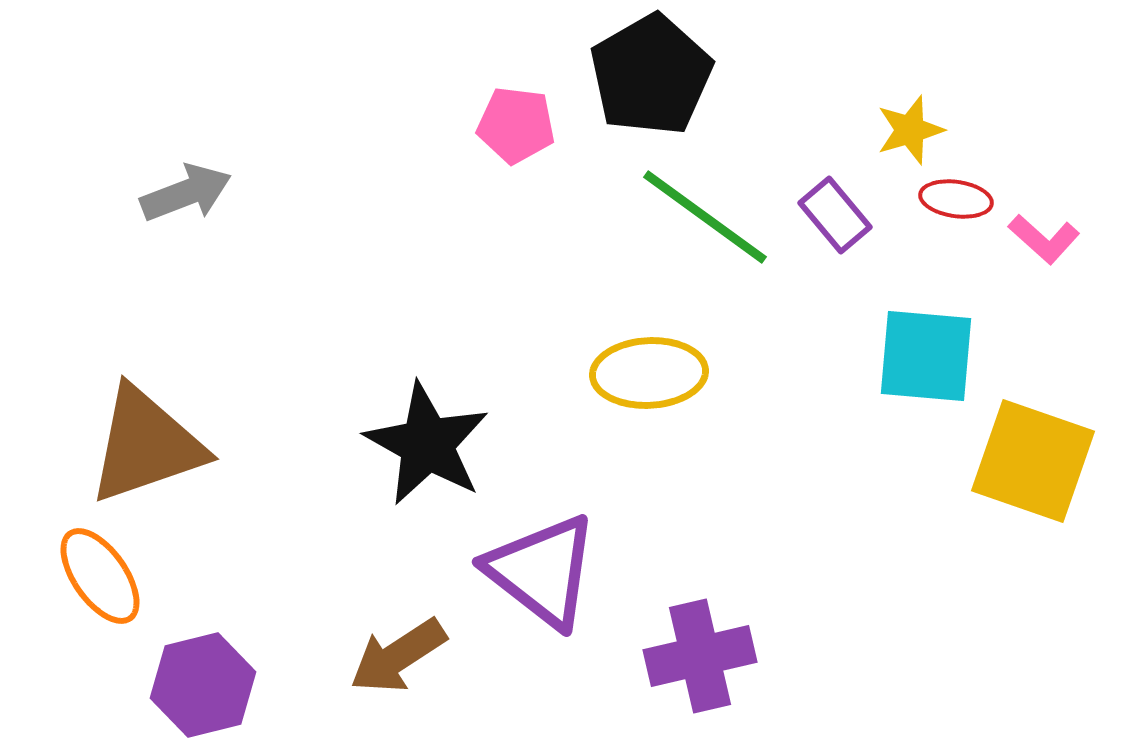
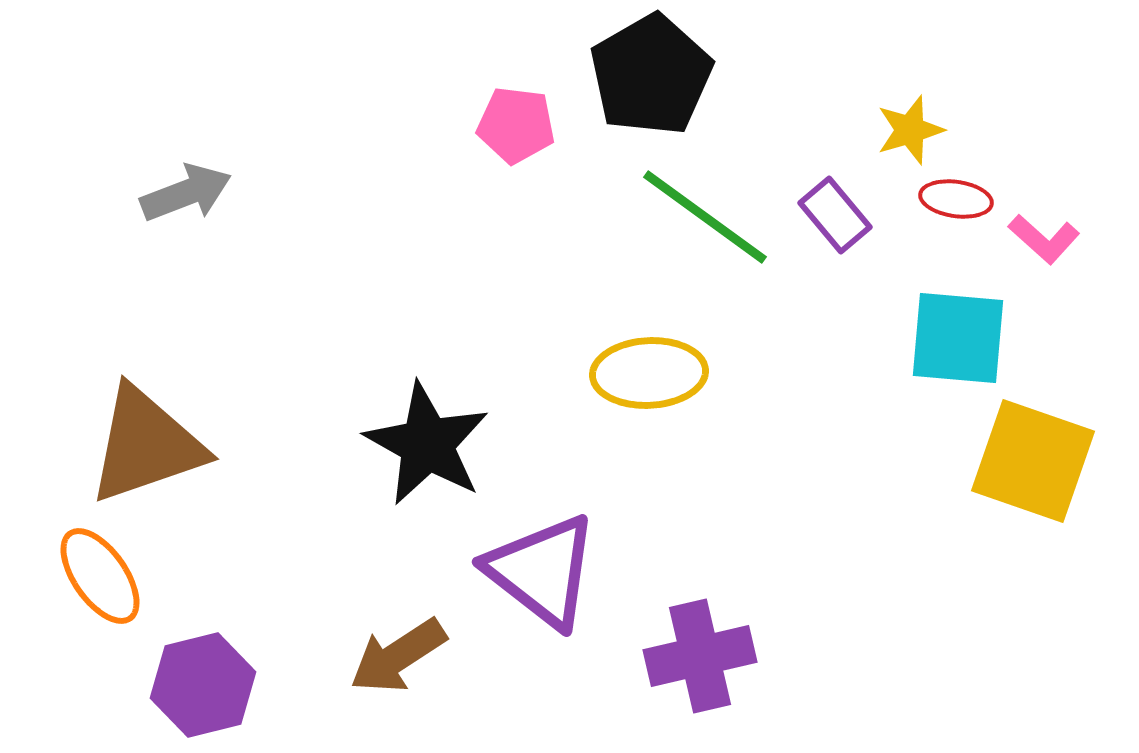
cyan square: moved 32 px right, 18 px up
